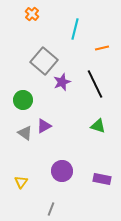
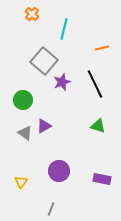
cyan line: moved 11 px left
purple circle: moved 3 px left
